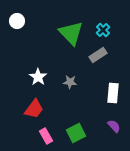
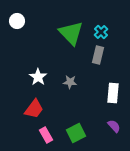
cyan cross: moved 2 px left, 2 px down
gray rectangle: rotated 42 degrees counterclockwise
pink rectangle: moved 1 px up
